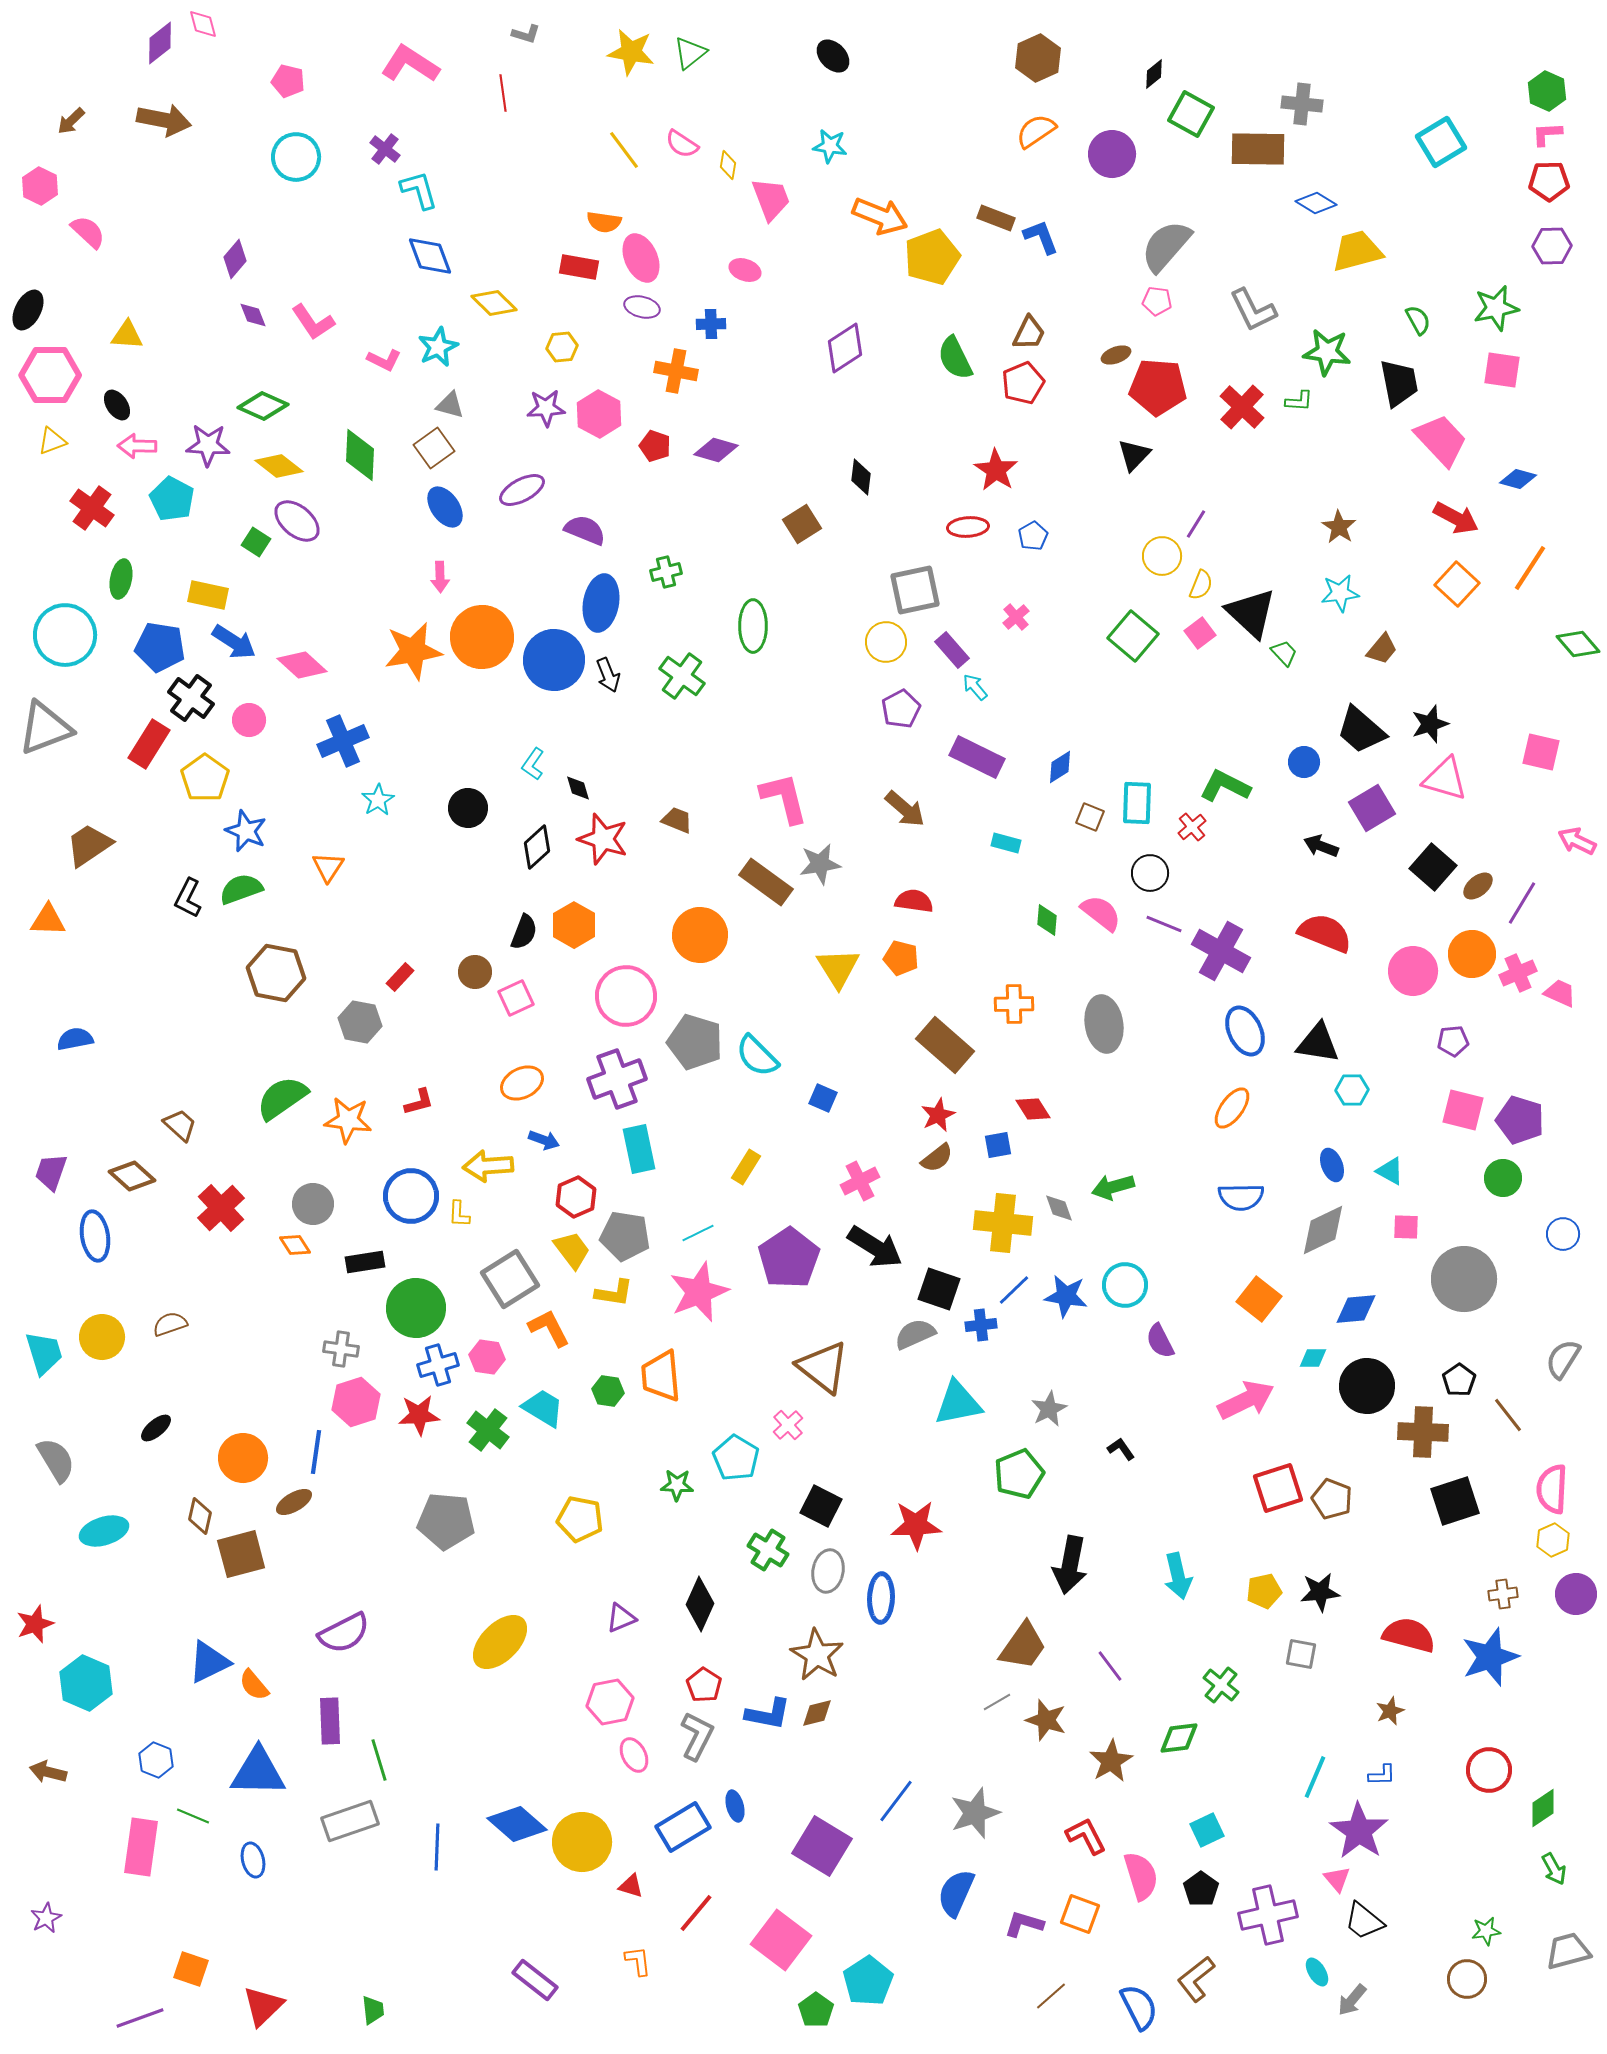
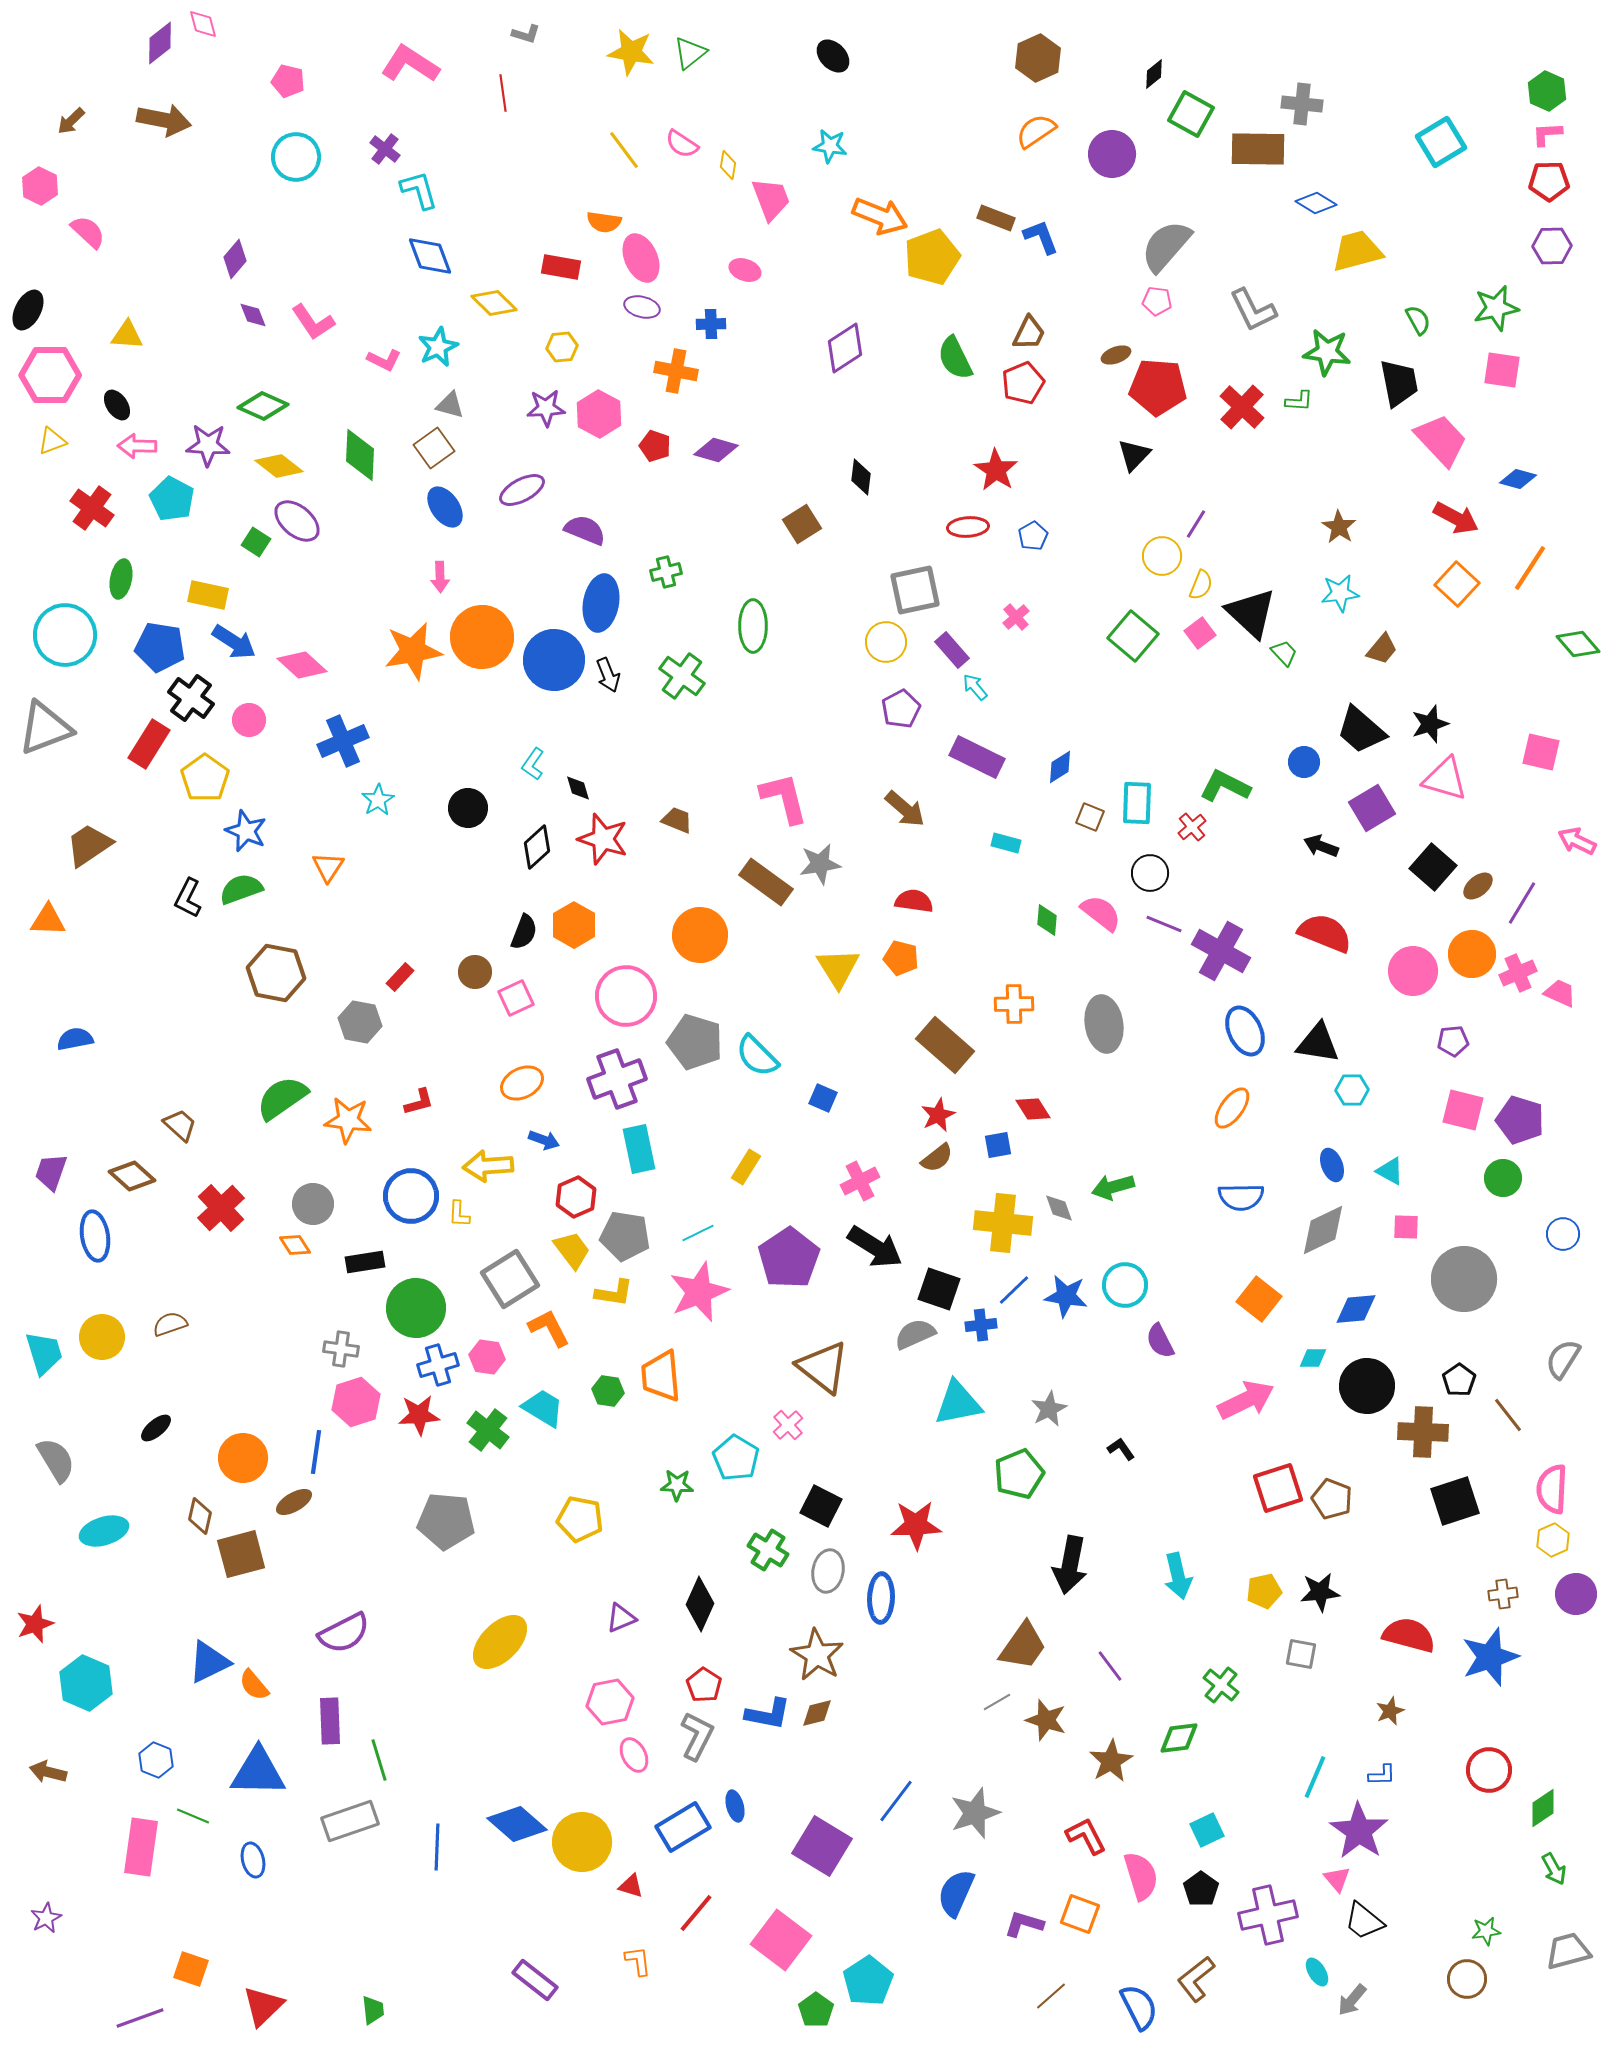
red rectangle at (579, 267): moved 18 px left
